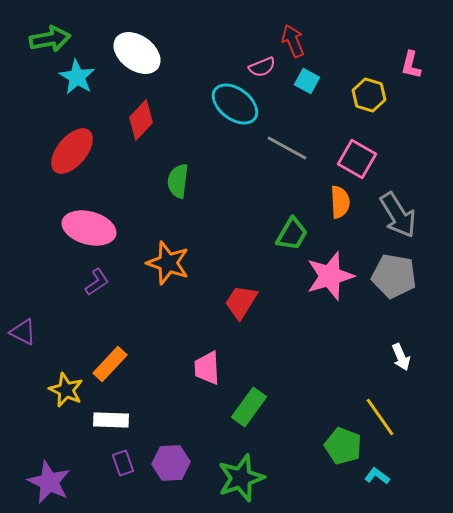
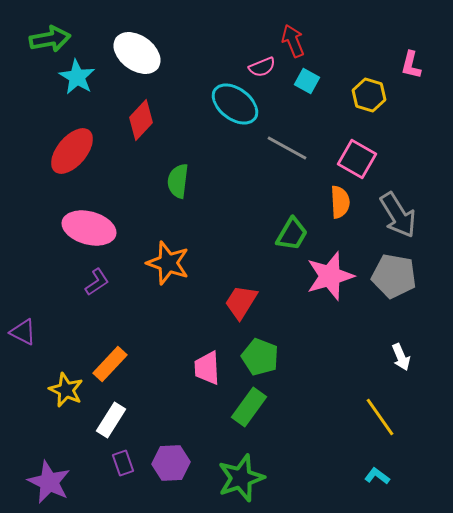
white rectangle: rotated 60 degrees counterclockwise
green pentagon: moved 83 px left, 89 px up
